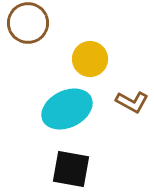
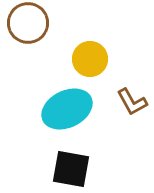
brown L-shape: rotated 32 degrees clockwise
